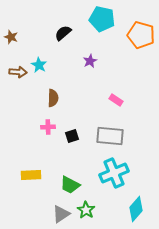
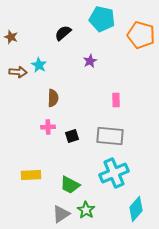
pink rectangle: rotated 56 degrees clockwise
